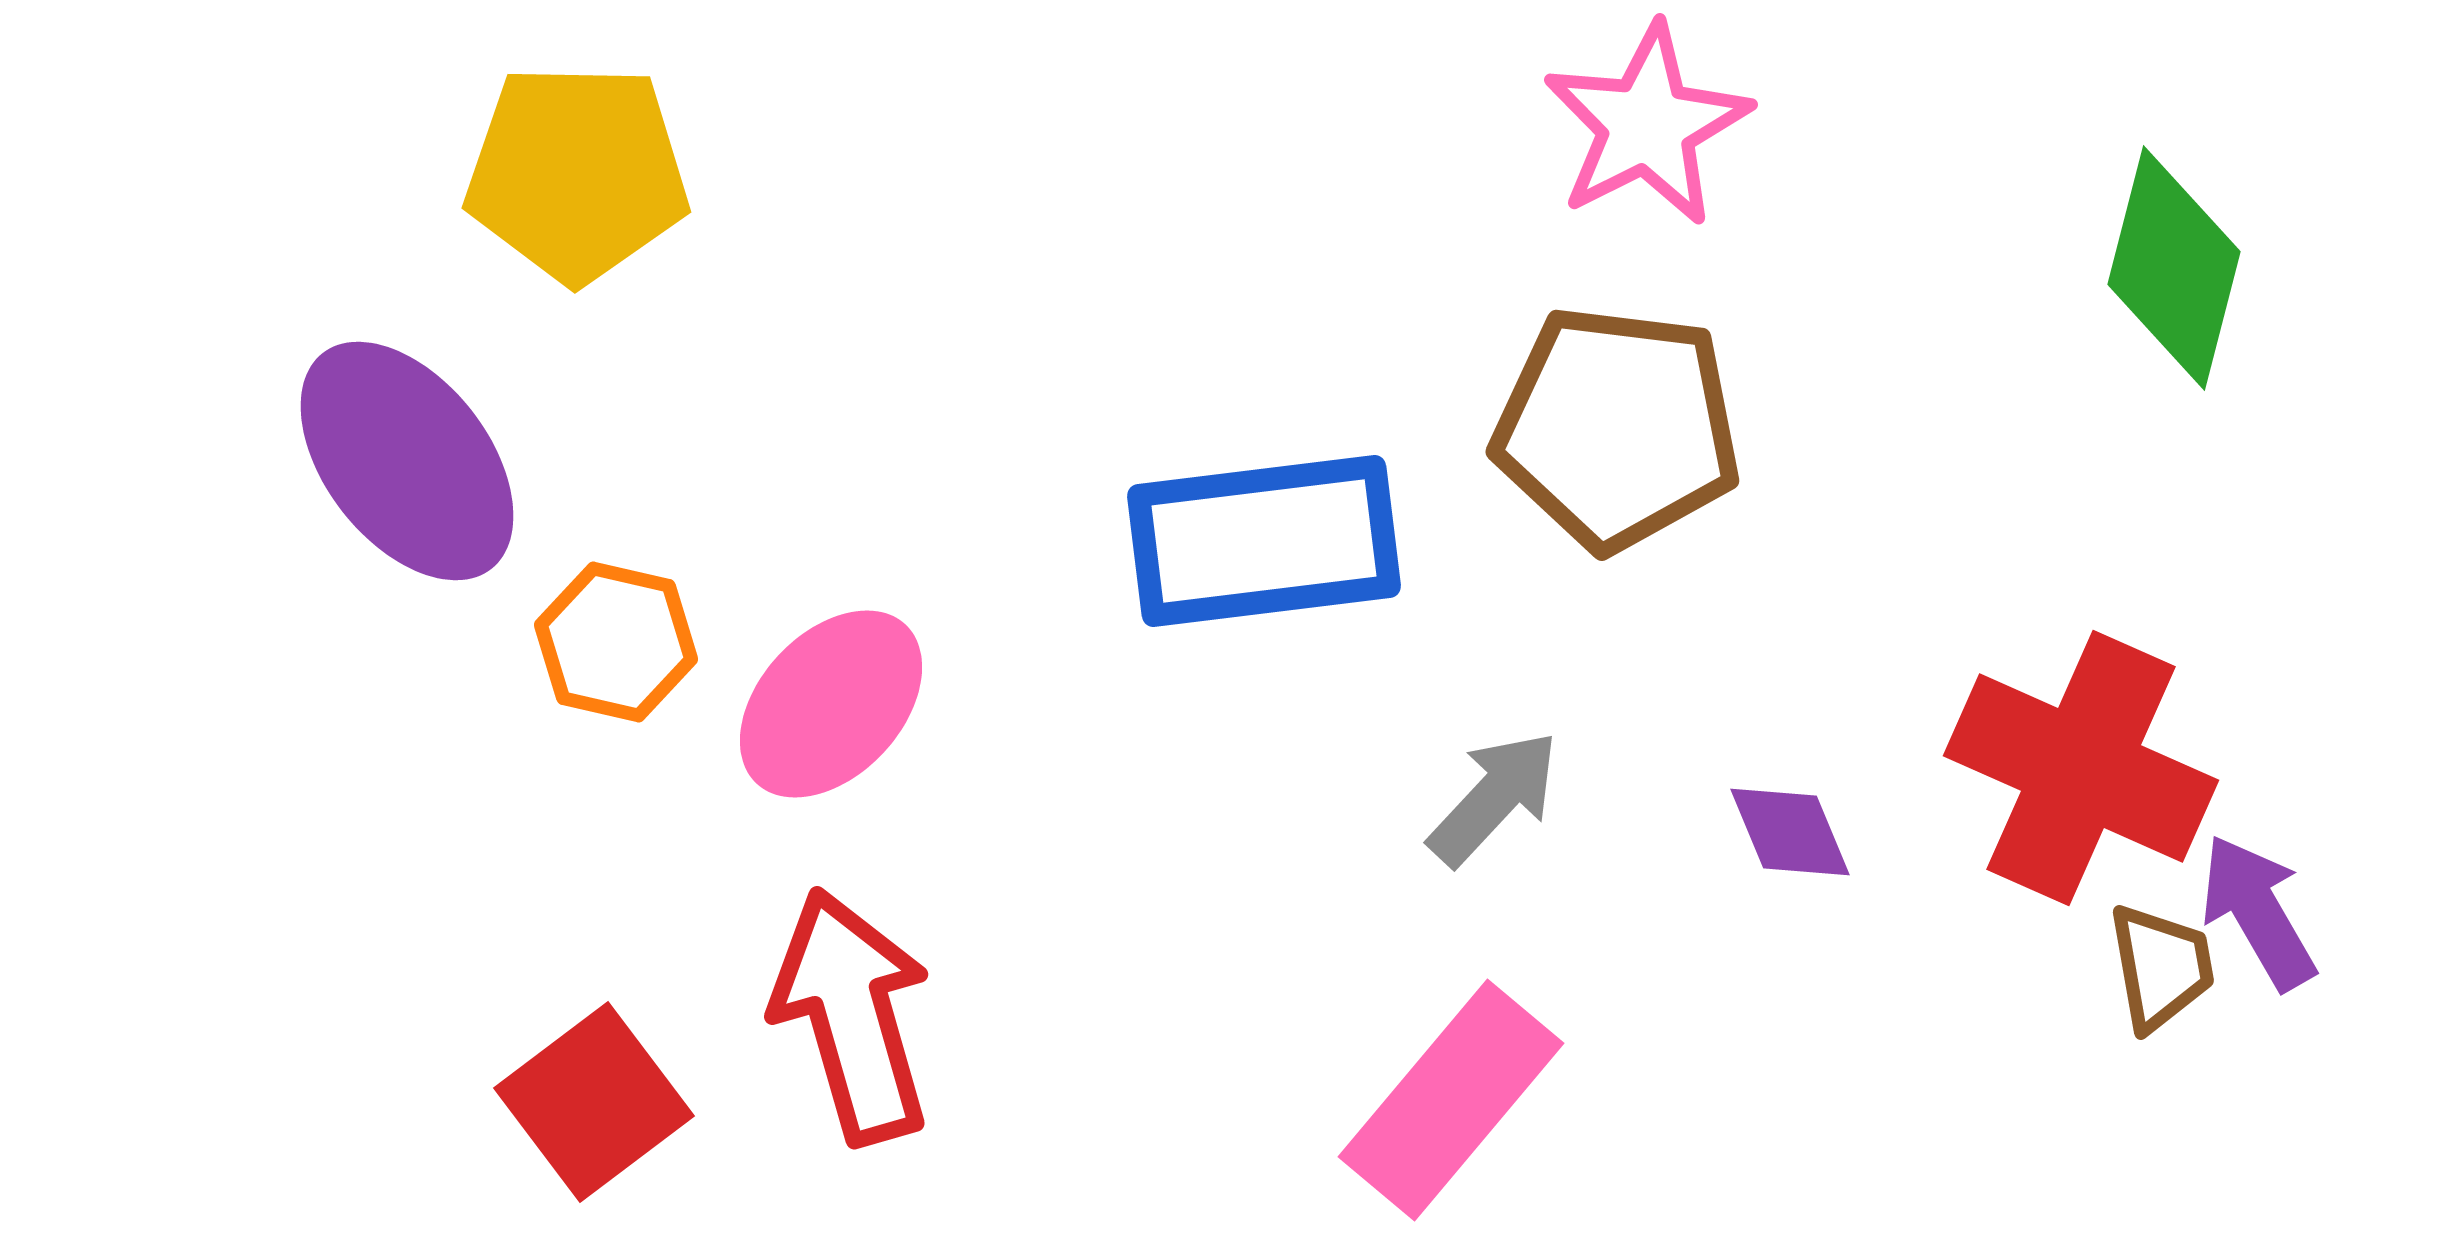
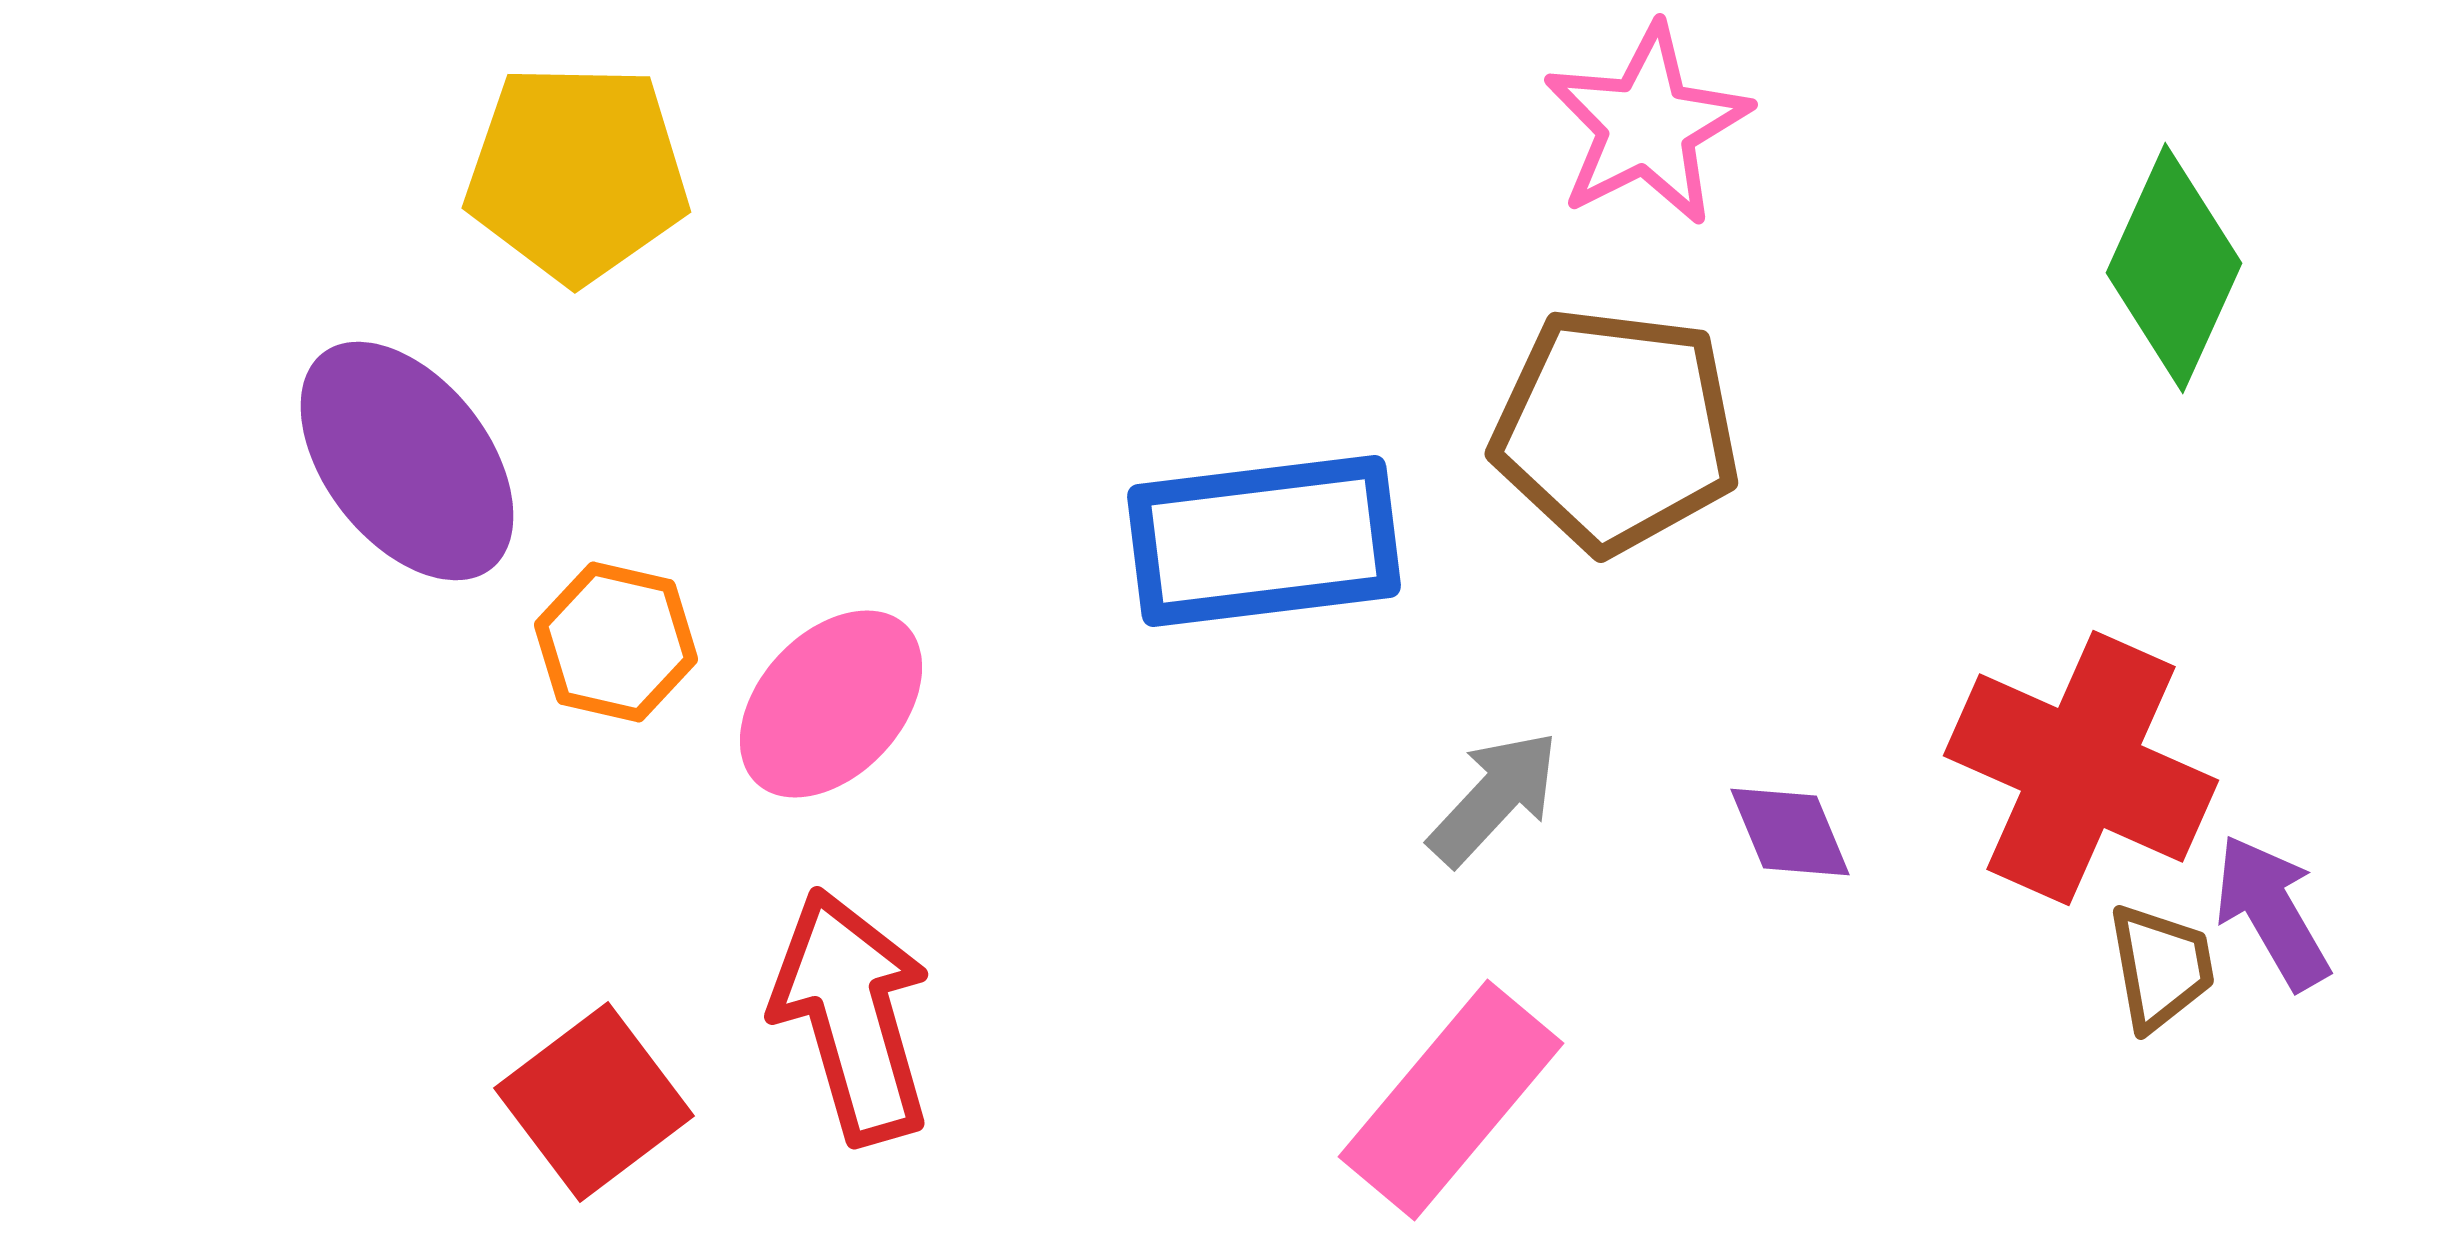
green diamond: rotated 10 degrees clockwise
brown pentagon: moved 1 px left, 2 px down
purple arrow: moved 14 px right
